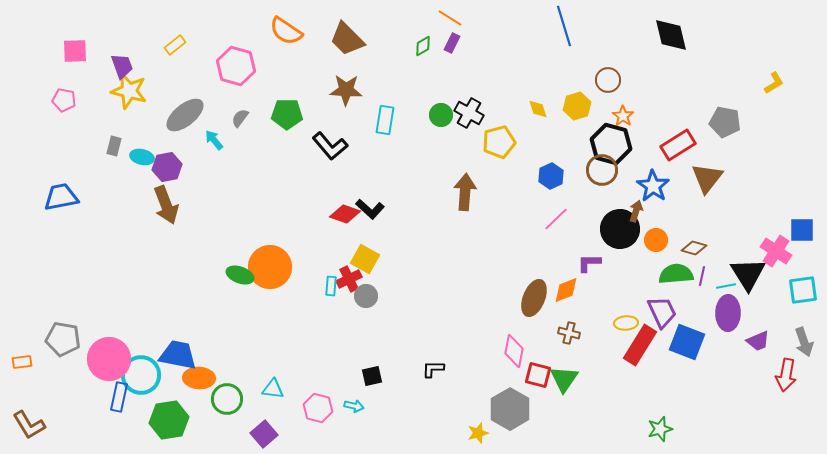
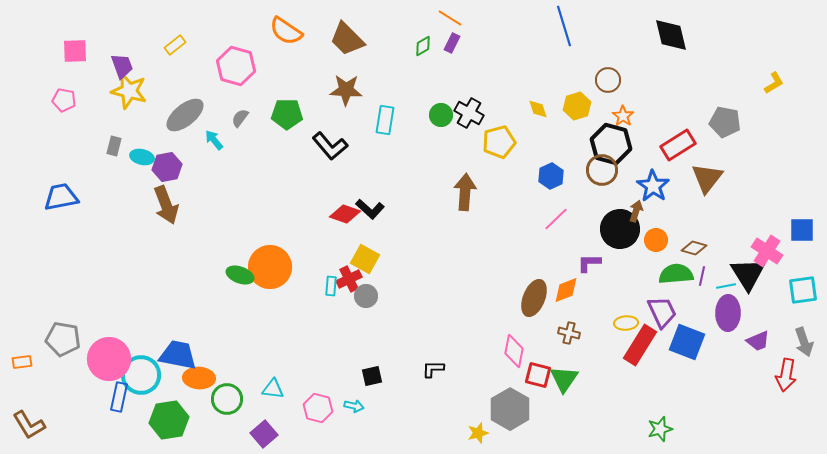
pink cross at (776, 251): moved 9 px left
